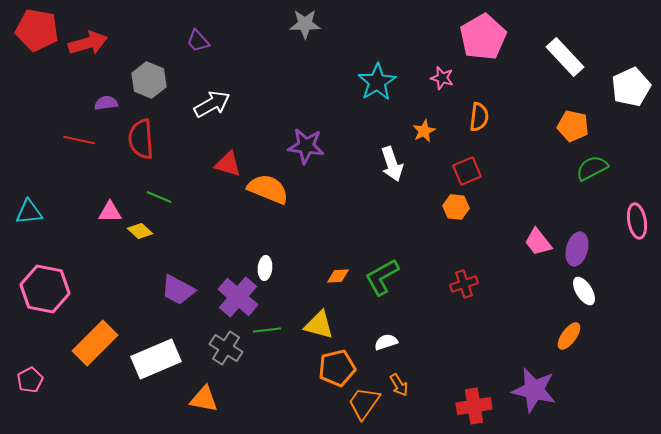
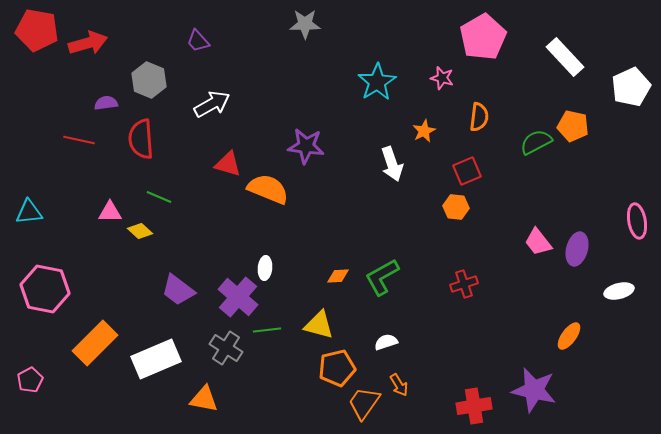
green semicircle at (592, 168): moved 56 px left, 26 px up
purple trapezoid at (178, 290): rotated 9 degrees clockwise
white ellipse at (584, 291): moved 35 px right; rotated 72 degrees counterclockwise
